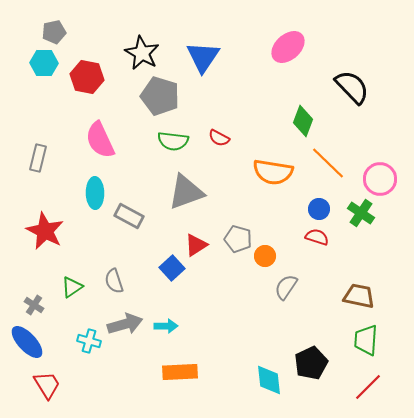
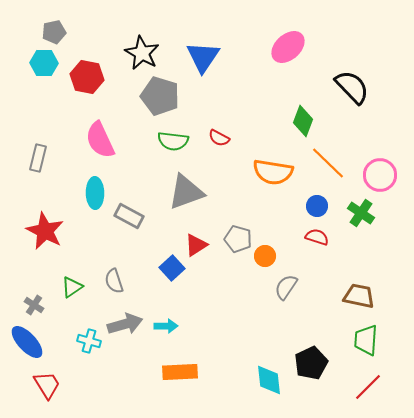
pink circle at (380, 179): moved 4 px up
blue circle at (319, 209): moved 2 px left, 3 px up
